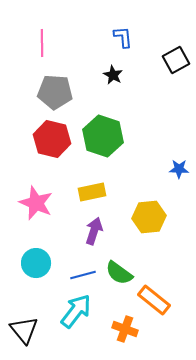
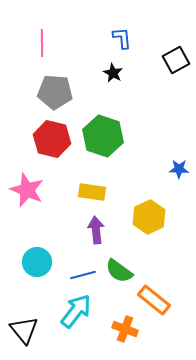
blue L-shape: moved 1 px left, 1 px down
black star: moved 2 px up
yellow rectangle: rotated 20 degrees clockwise
pink star: moved 9 px left, 13 px up
yellow hexagon: rotated 20 degrees counterclockwise
purple arrow: moved 2 px right, 1 px up; rotated 24 degrees counterclockwise
cyan circle: moved 1 px right, 1 px up
green semicircle: moved 2 px up
